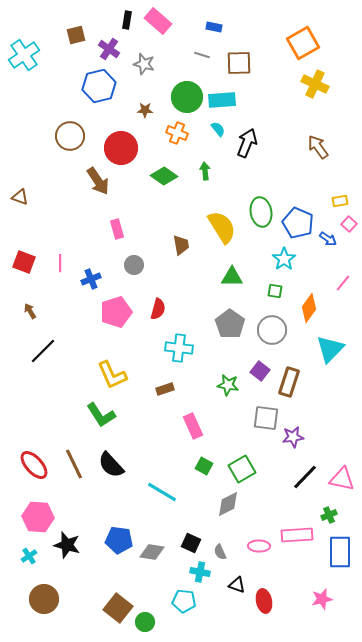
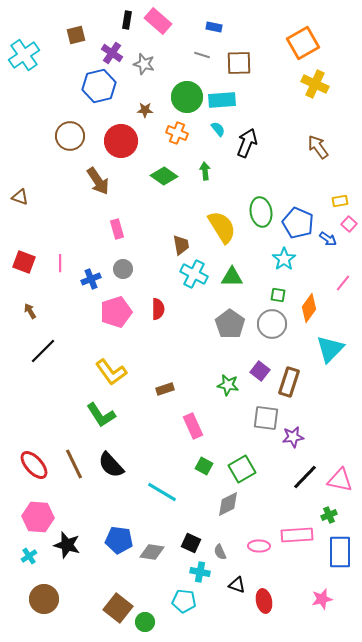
purple cross at (109, 49): moved 3 px right, 4 px down
red circle at (121, 148): moved 7 px up
gray circle at (134, 265): moved 11 px left, 4 px down
green square at (275, 291): moved 3 px right, 4 px down
red semicircle at (158, 309): rotated 15 degrees counterclockwise
gray circle at (272, 330): moved 6 px up
cyan cross at (179, 348): moved 15 px right, 74 px up; rotated 20 degrees clockwise
yellow L-shape at (112, 375): moved 1 px left, 3 px up; rotated 12 degrees counterclockwise
pink triangle at (342, 479): moved 2 px left, 1 px down
